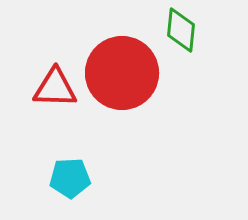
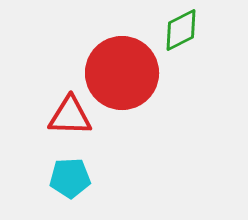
green diamond: rotated 57 degrees clockwise
red triangle: moved 15 px right, 28 px down
